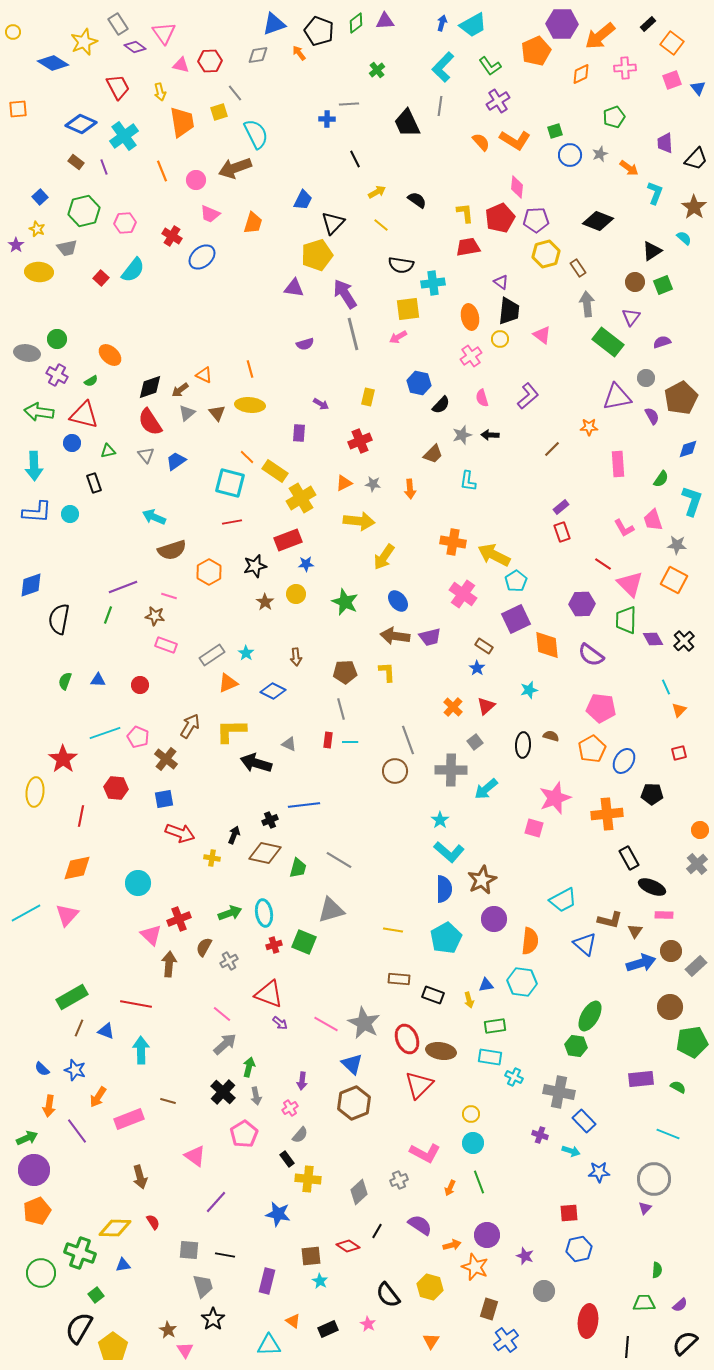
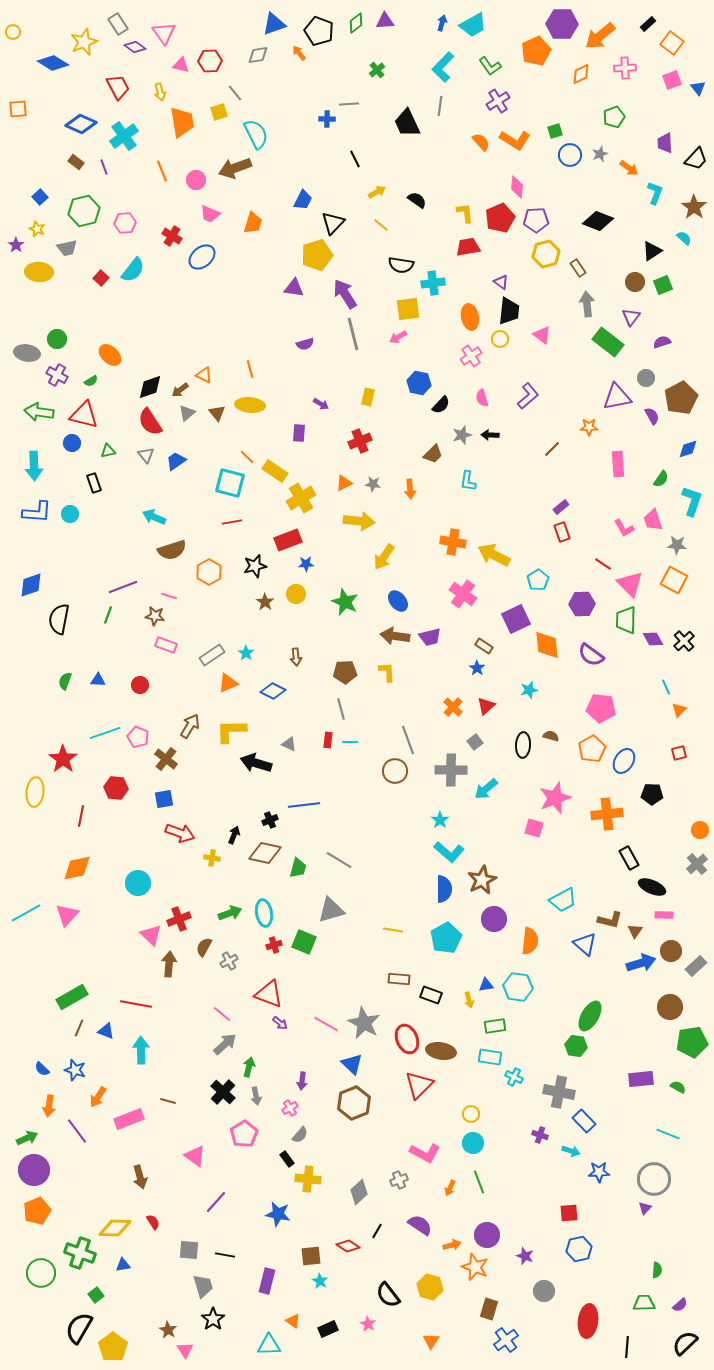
cyan pentagon at (516, 581): moved 22 px right, 1 px up
cyan hexagon at (522, 982): moved 4 px left, 5 px down
black rectangle at (433, 995): moved 2 px left
